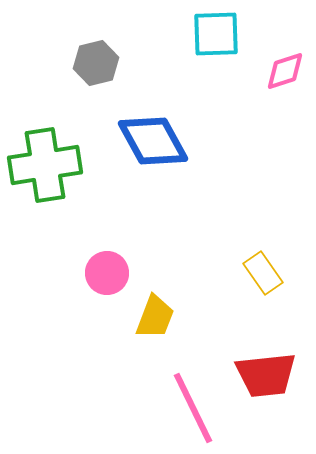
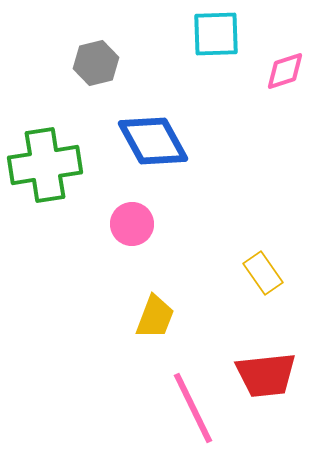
pink circle: moved 25 px right, 49 px up
